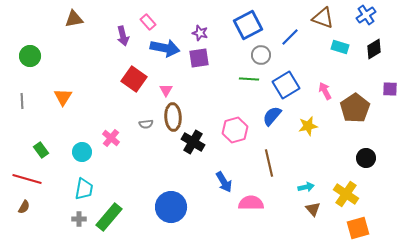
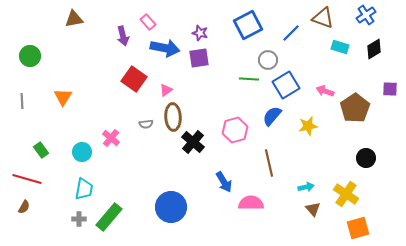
blue line at (290, 37): moved 1 px right, 4 px up
gray circle at (261, 55): moved 7 px right, 5 px down
pink triangle at (166, 90): rotated 24 degrees clockwise
pink arrow at (325, 91): rotated 42 degrees counterclockwise
black cross at (193, 142): rotated 10 degrees clockwise
